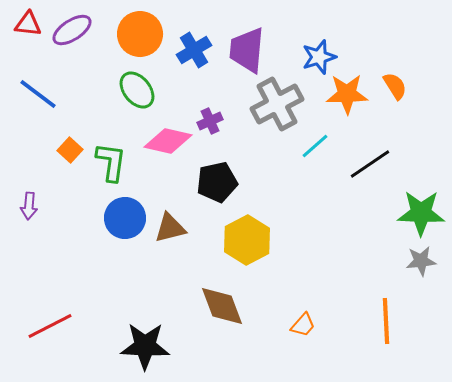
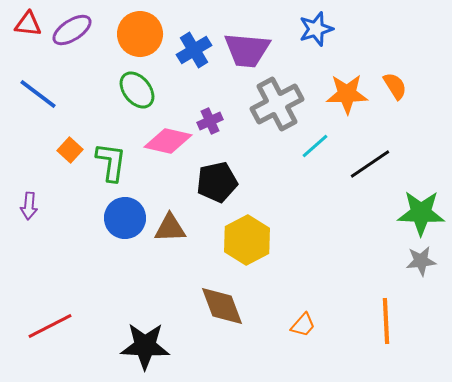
purple trapezoid: rotated 90 degrees counterclockwise
blue star: moved 3 px left, 28 px up
brown triangle: rotated 12 degrees clockwise
